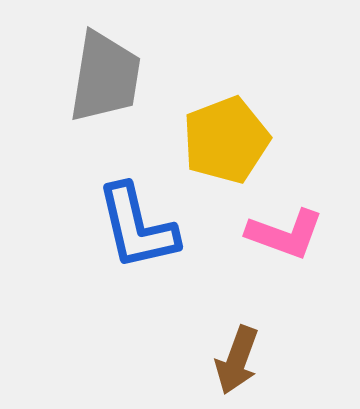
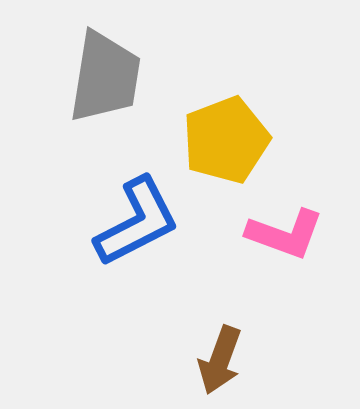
blue L-shape: moved 5 px up; rotated 104 degrees counterclockwise
brown arrow: moved 17 px left
